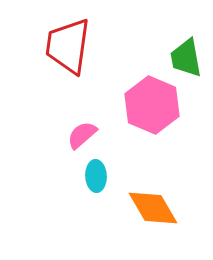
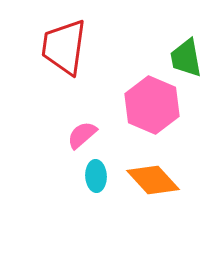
red trapezoid: moved 4 px left, 1 px down
orange diamond: moved 28 px up; rotated 12 degrees counterclockwise
